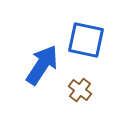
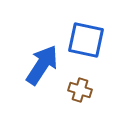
brown cross: rotated 20 degrees counterclockwise
